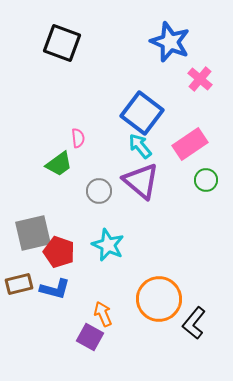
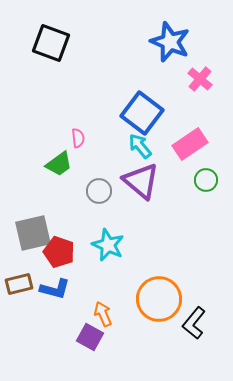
black square: moved 11 px left
